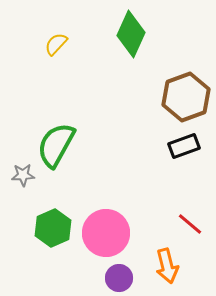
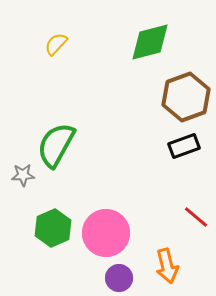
green diamond: moved 19 px right, 8 px down; rotated 51 degrees clockwise
red line: moved 6 px right, 7 px up
